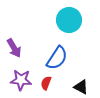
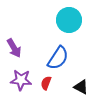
blue semicircle: moved 1 px right
